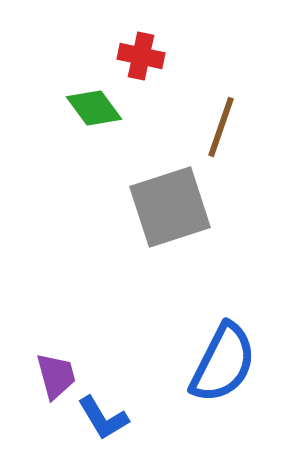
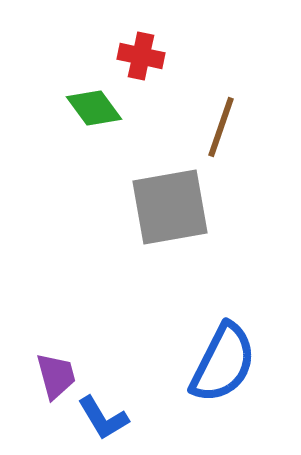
gray square: rotated 8 degrees clockwise
